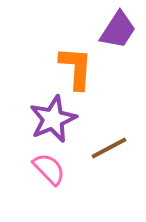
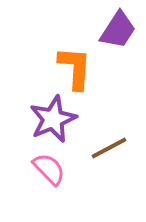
orange L-shape: moved 1 px left
